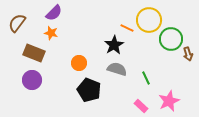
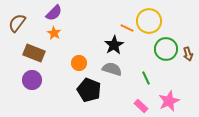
yellow circle: moved 1 px down
orange star: moved 3 px right; rotated 16 degrees clockwise
green circle: moved 5 px left, 10 px down
gray semicircle: moved 5 px left
